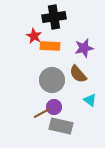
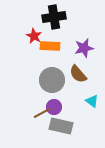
cyan triangle: moved 2 px right, 1 px down
